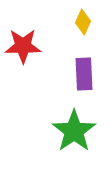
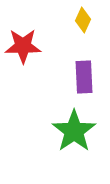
yellow diamond: moved 2 px up
purple rectangle: moved 3 px down
